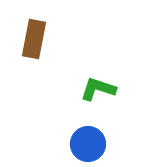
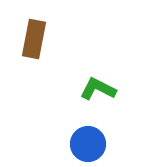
green L-shape: rotated 9 degrees clockwise
